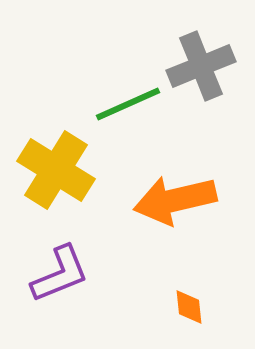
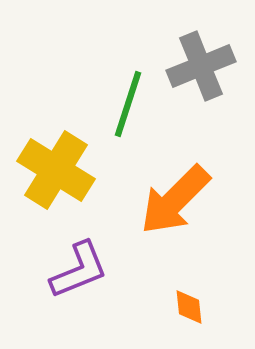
green line: rotated 48 degrees counterclockwise
orange arrow: rotated 32 degrees counterclockwise
purple L-shape: moved 19 px right, 4 px up
